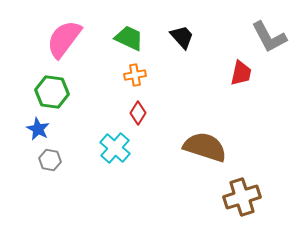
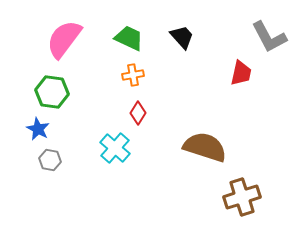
orange cross: moved 2 px left
